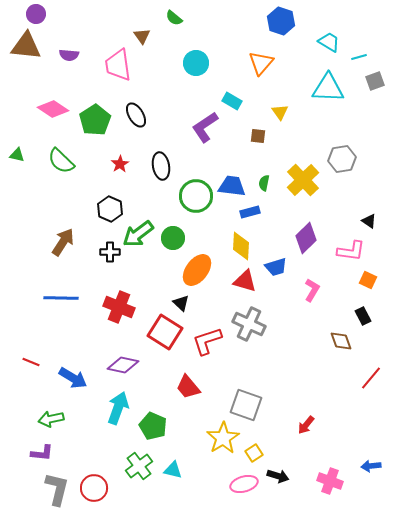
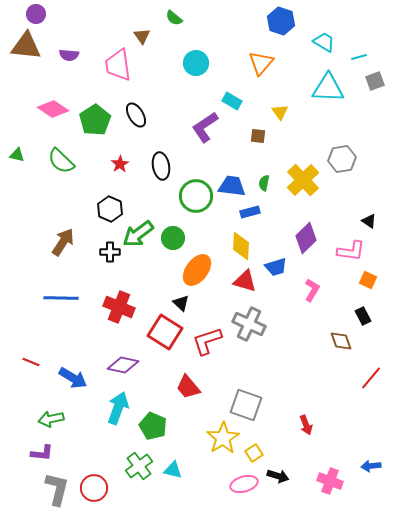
cyan trapezoid at (329, 42): moved 5 px left
red arrow at (306, 425): rotated 60 degrees counterclockwise
